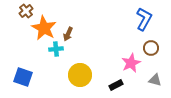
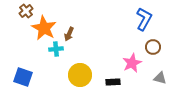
brown arrow: moved 1 px right
brown circle: moved 2 px right, 1 px up
pink star: moved 1 px right
gray triangle: moved 5 px right, 2 px up
black rectangle: moved 3 px left, 3 px up; rotated 24 degrees clockwise
